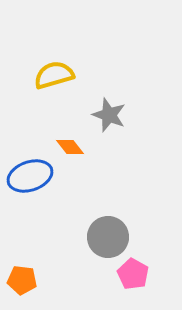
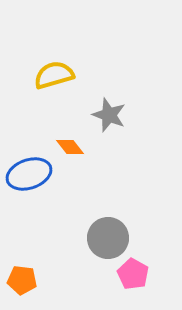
blue ellipse: moved 1 px left, 2 px up
gray circle: moved 1 px down
